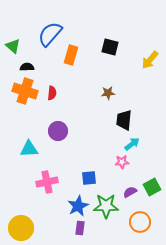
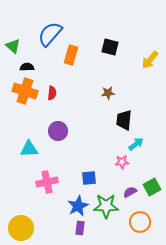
cyan arrow: moved 4 px right
